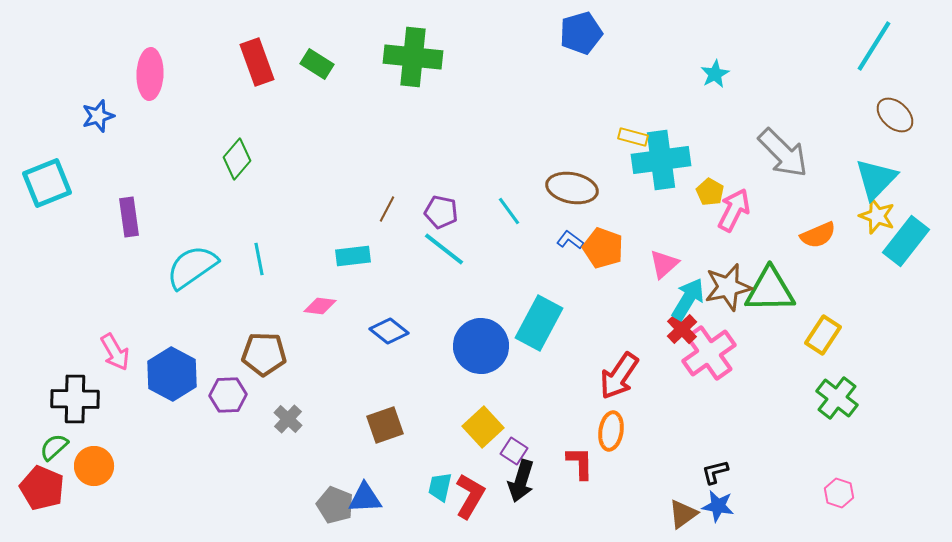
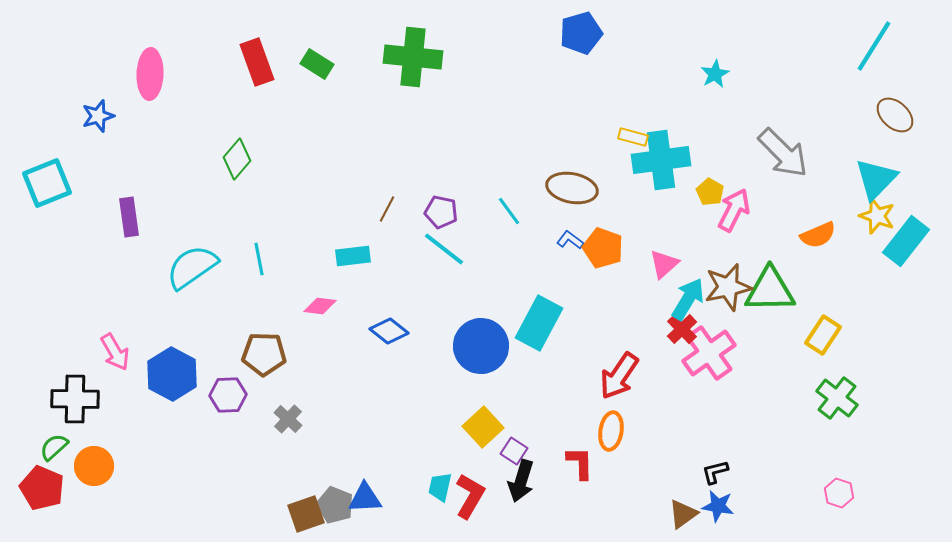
brown square at (385, 425): moved 79 px left, 89 px down
